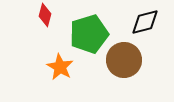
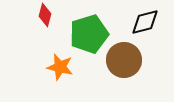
orange star: rotated 16 degrees counterclockwise
